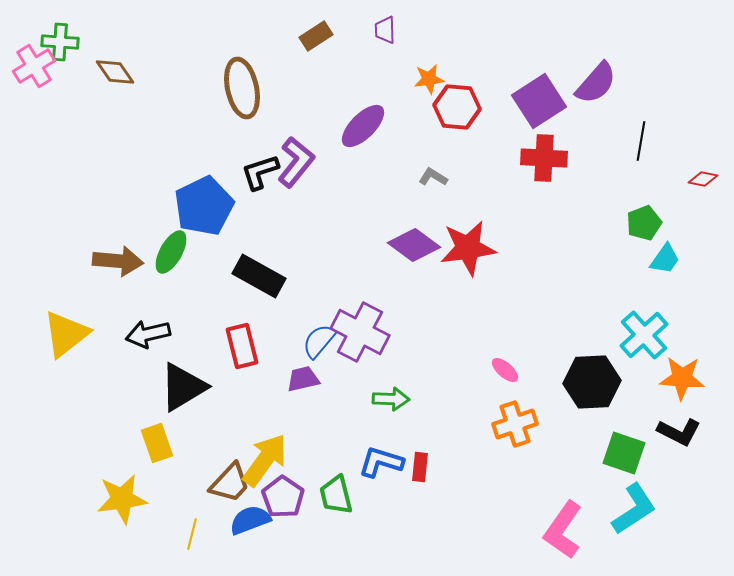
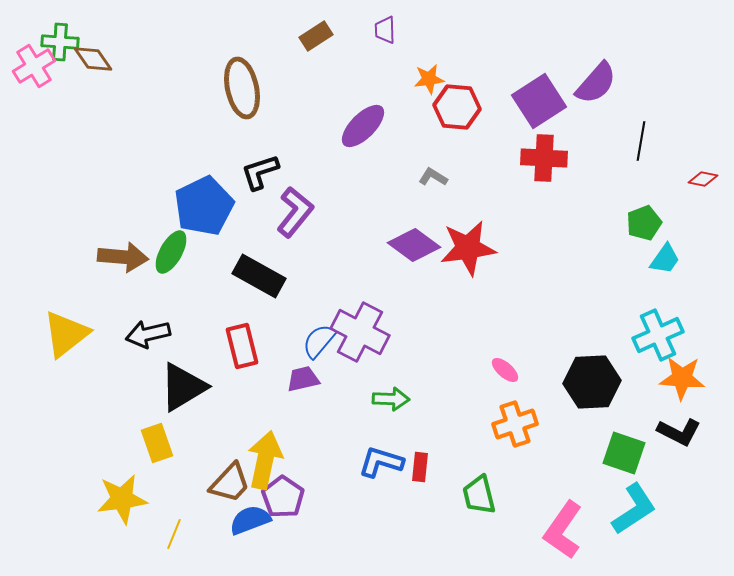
brown diamond at (115, 72): moved 22 px left, 13 px up
purple L-shape at (296, 162): moved 1 px left, 50 px down
brown arrow at (118, 261): moved 5 px right, 4 px up
cyan cross at (644, 335): moved 14 px right; rotated 18 degrees clockwise
yellow arrow at (265, 460): rotated 24 degrees counterclockwise
green trapezoid at (336, 495): moved 143 px right
yellow line at (192, 534): moved 18 px left; rotated 8 degrees clockwise
